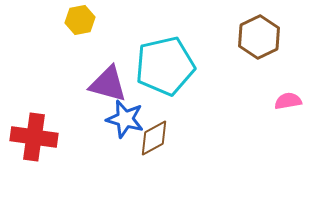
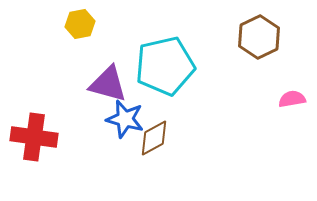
yellow hexagon: moved 4 px down
pink semicircle: moved 4 px right, 2 px up
